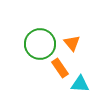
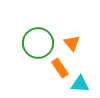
green circle: moved 2 px left, 1 px up
